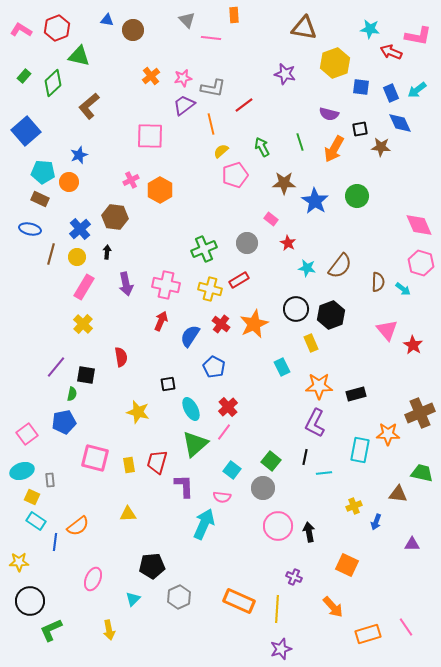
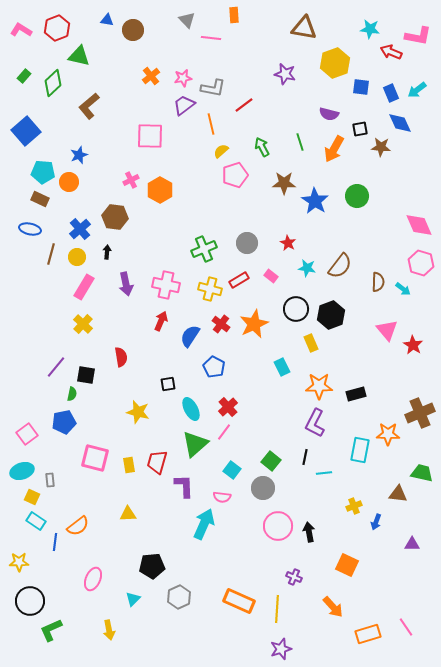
pink rectangle at (271, 219): moved 57 px down
